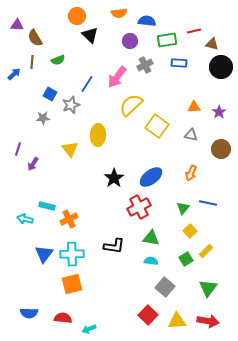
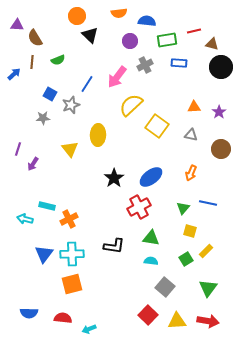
yellow square at (190, 231): rotated 32 degrees counterclockwise
